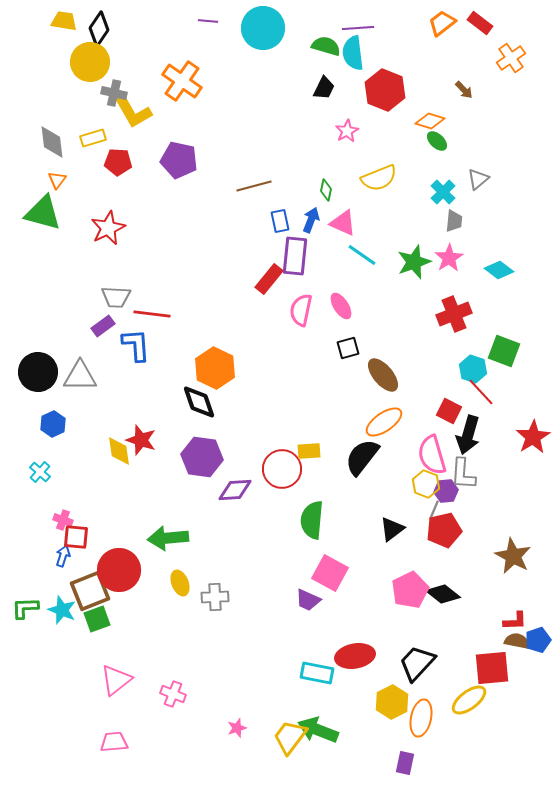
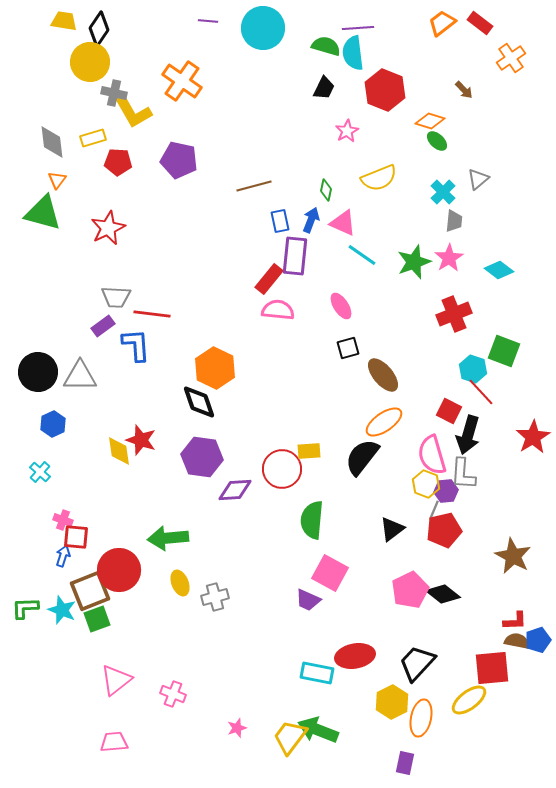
pink semicircle at (301, 310): moved 23 px left; rotated 84 degrees clockwise
gray cross at (215, 597): rotated 12 degrees counterclockwise
